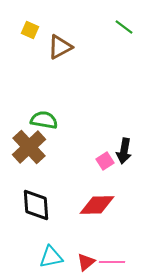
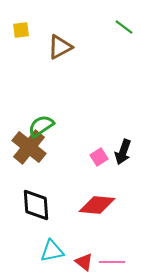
yellow square: moved 9 px left; rotated 30 degrees counterclockwise
green semicircle: moved 3 px left, 6 px down; rotated 44 degrees counterclockwise
brown cross: rotated 8 degrees counterclockwise
black arrow: moved 1 px left, 1 px down; rotated 10 degrees clockwise
pink square: moved 6 px left, 4 px up
red diamond: rotated 6 degrees clockwise
cyan triangle: moved 1 px right, 6 px up
red triangle: moved 2 px left; rotated 42 degrees counterclockwise
